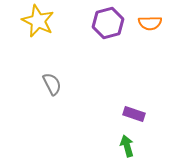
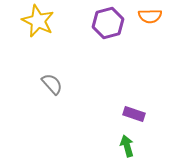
orange semicircle: moved 7 px up
gray semicircle: rotated 15 degrees counterclockwise
